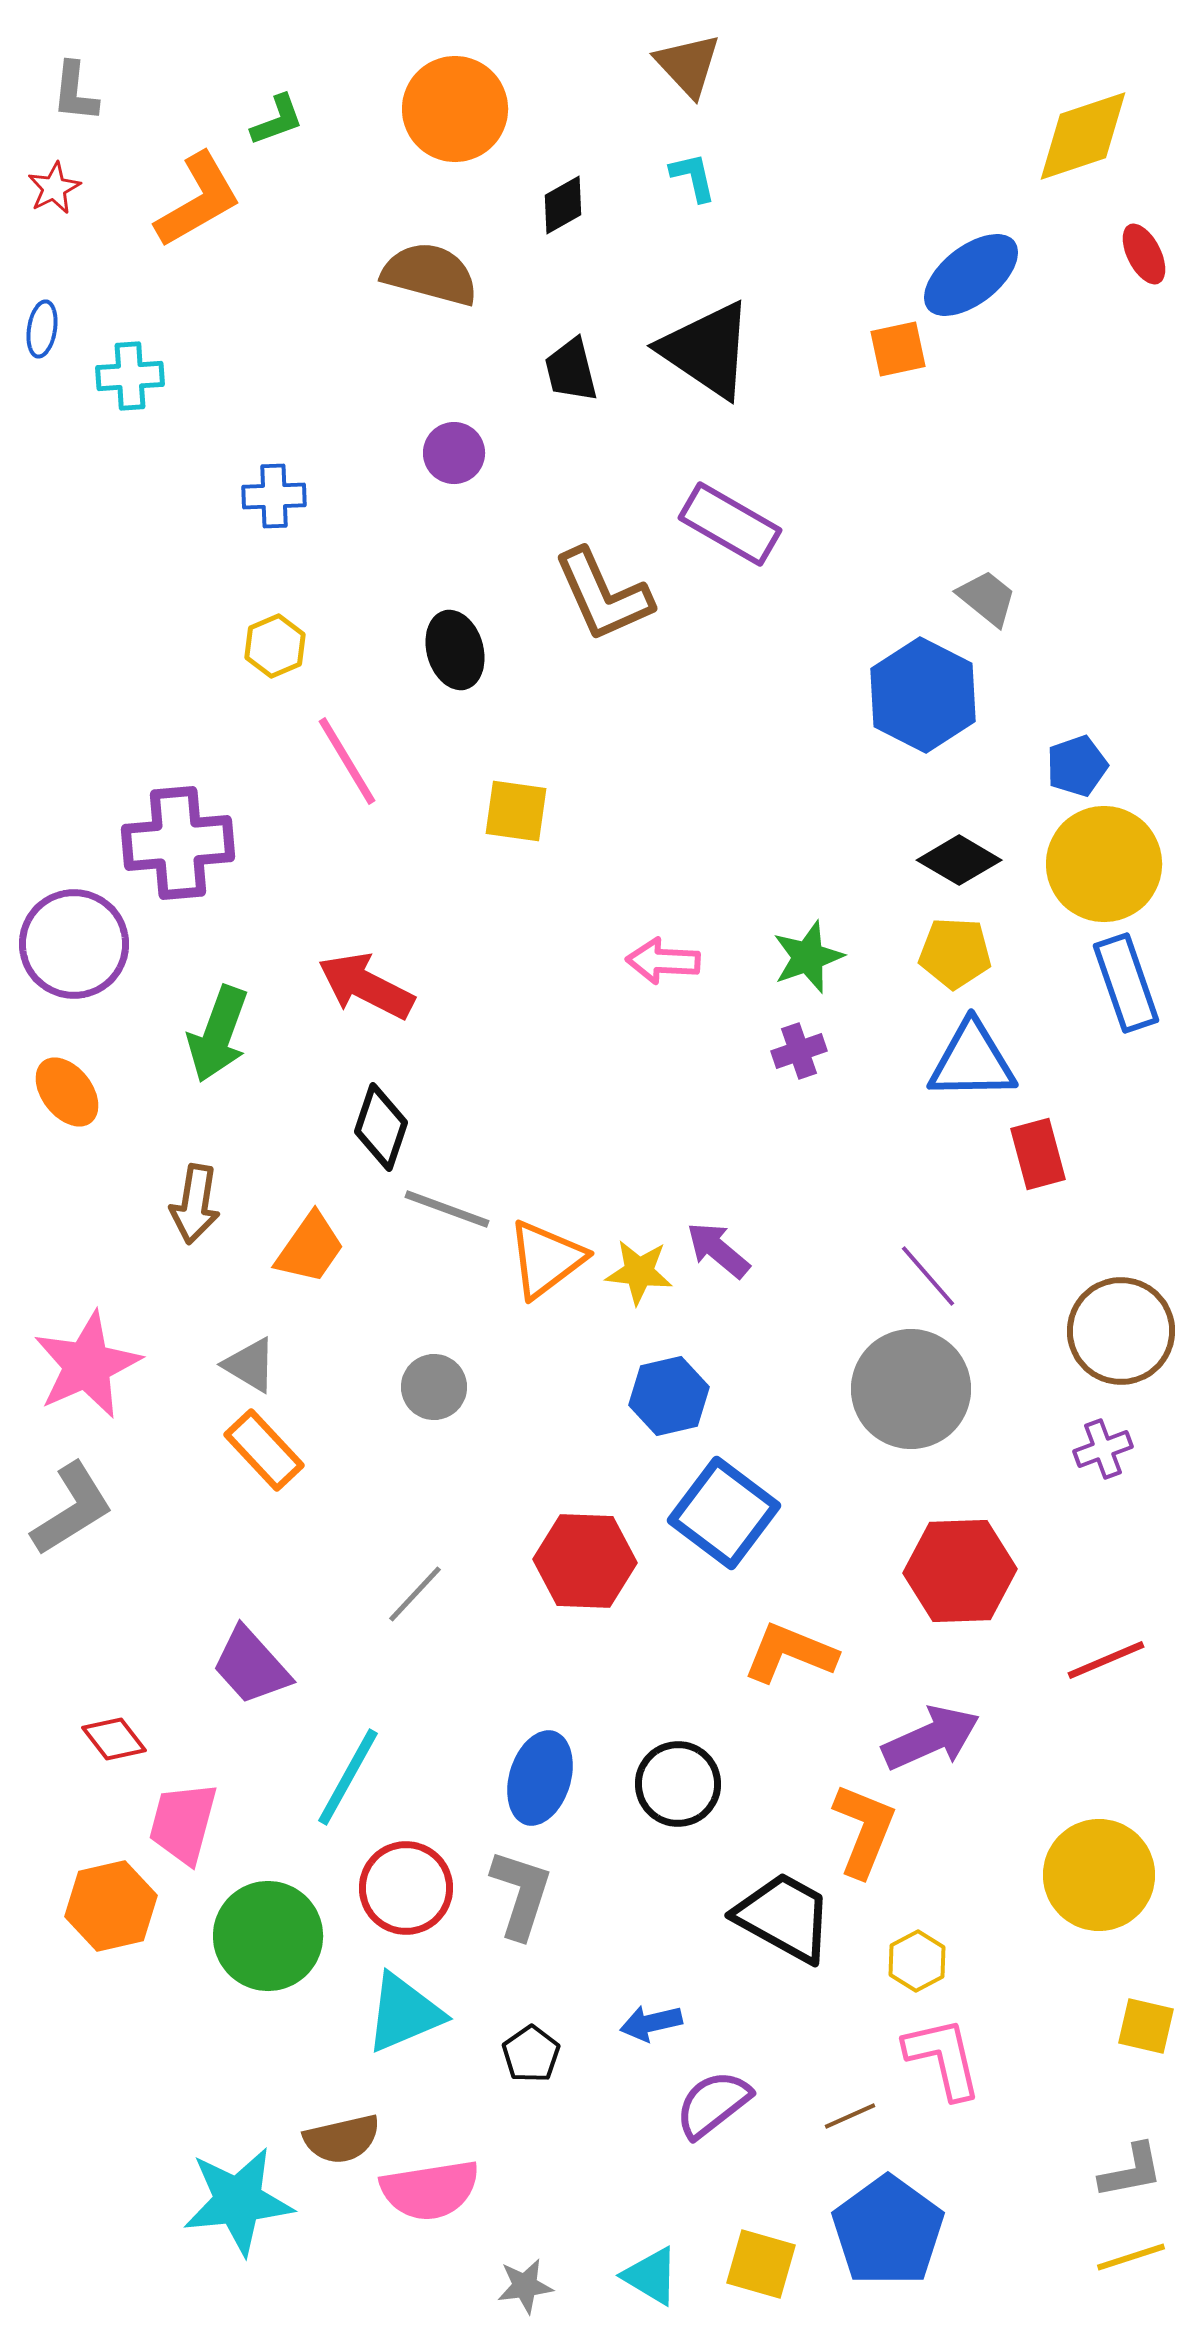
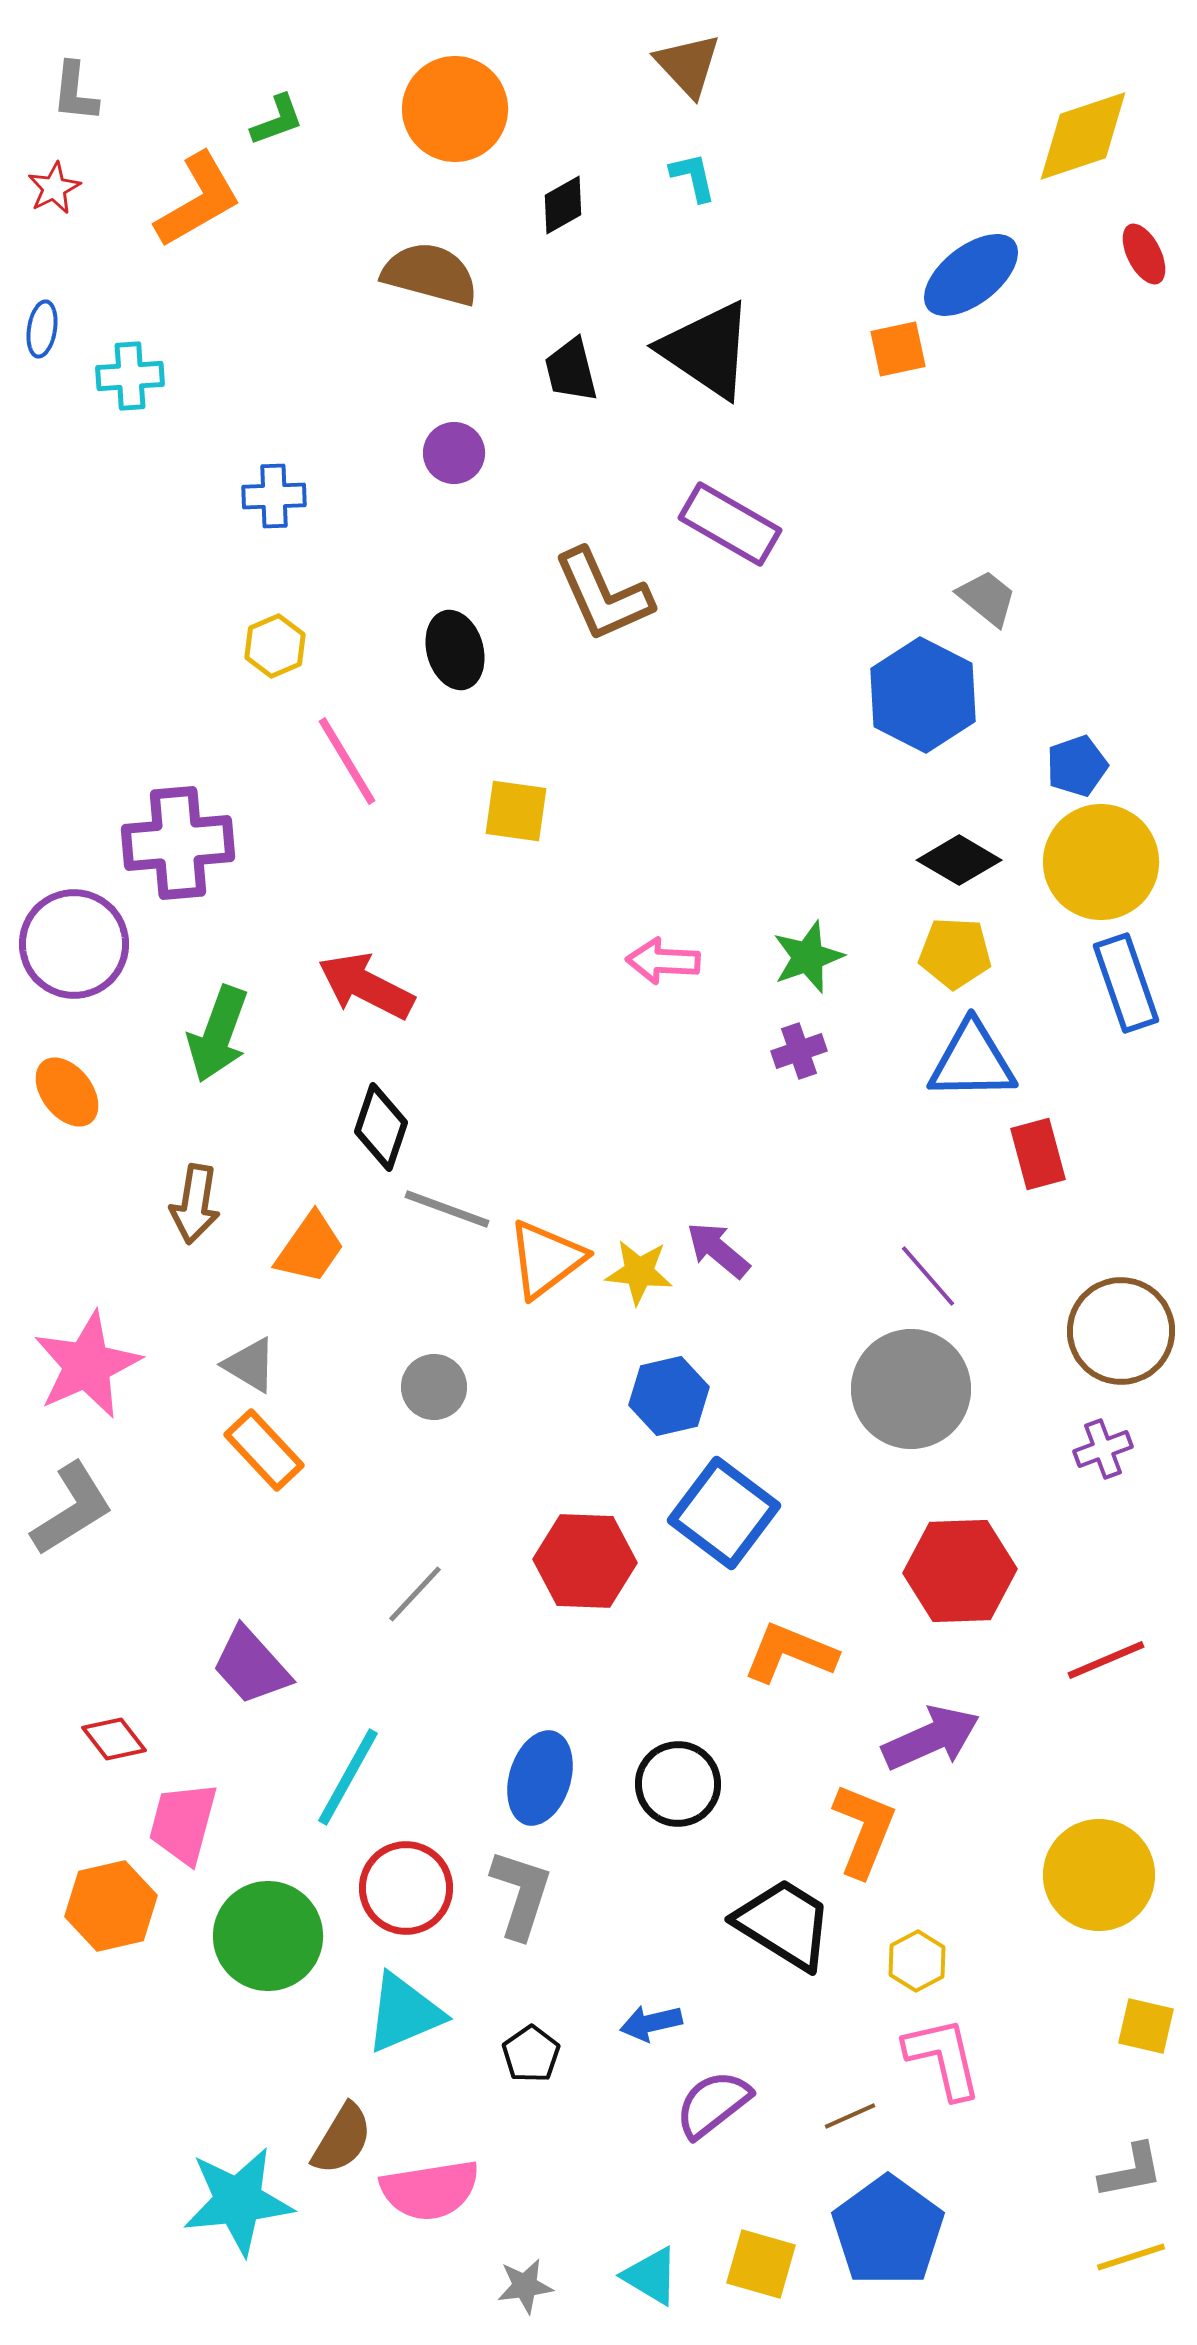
yellow circle at (1104, 864): moved 3 px left, 2 px up
black trapezoid at (784, 1917): moved 7 px down; rotated 3 degrees clockwise
brown semicircle at (342, 2139): rotated 46 degrees counterclockwise
